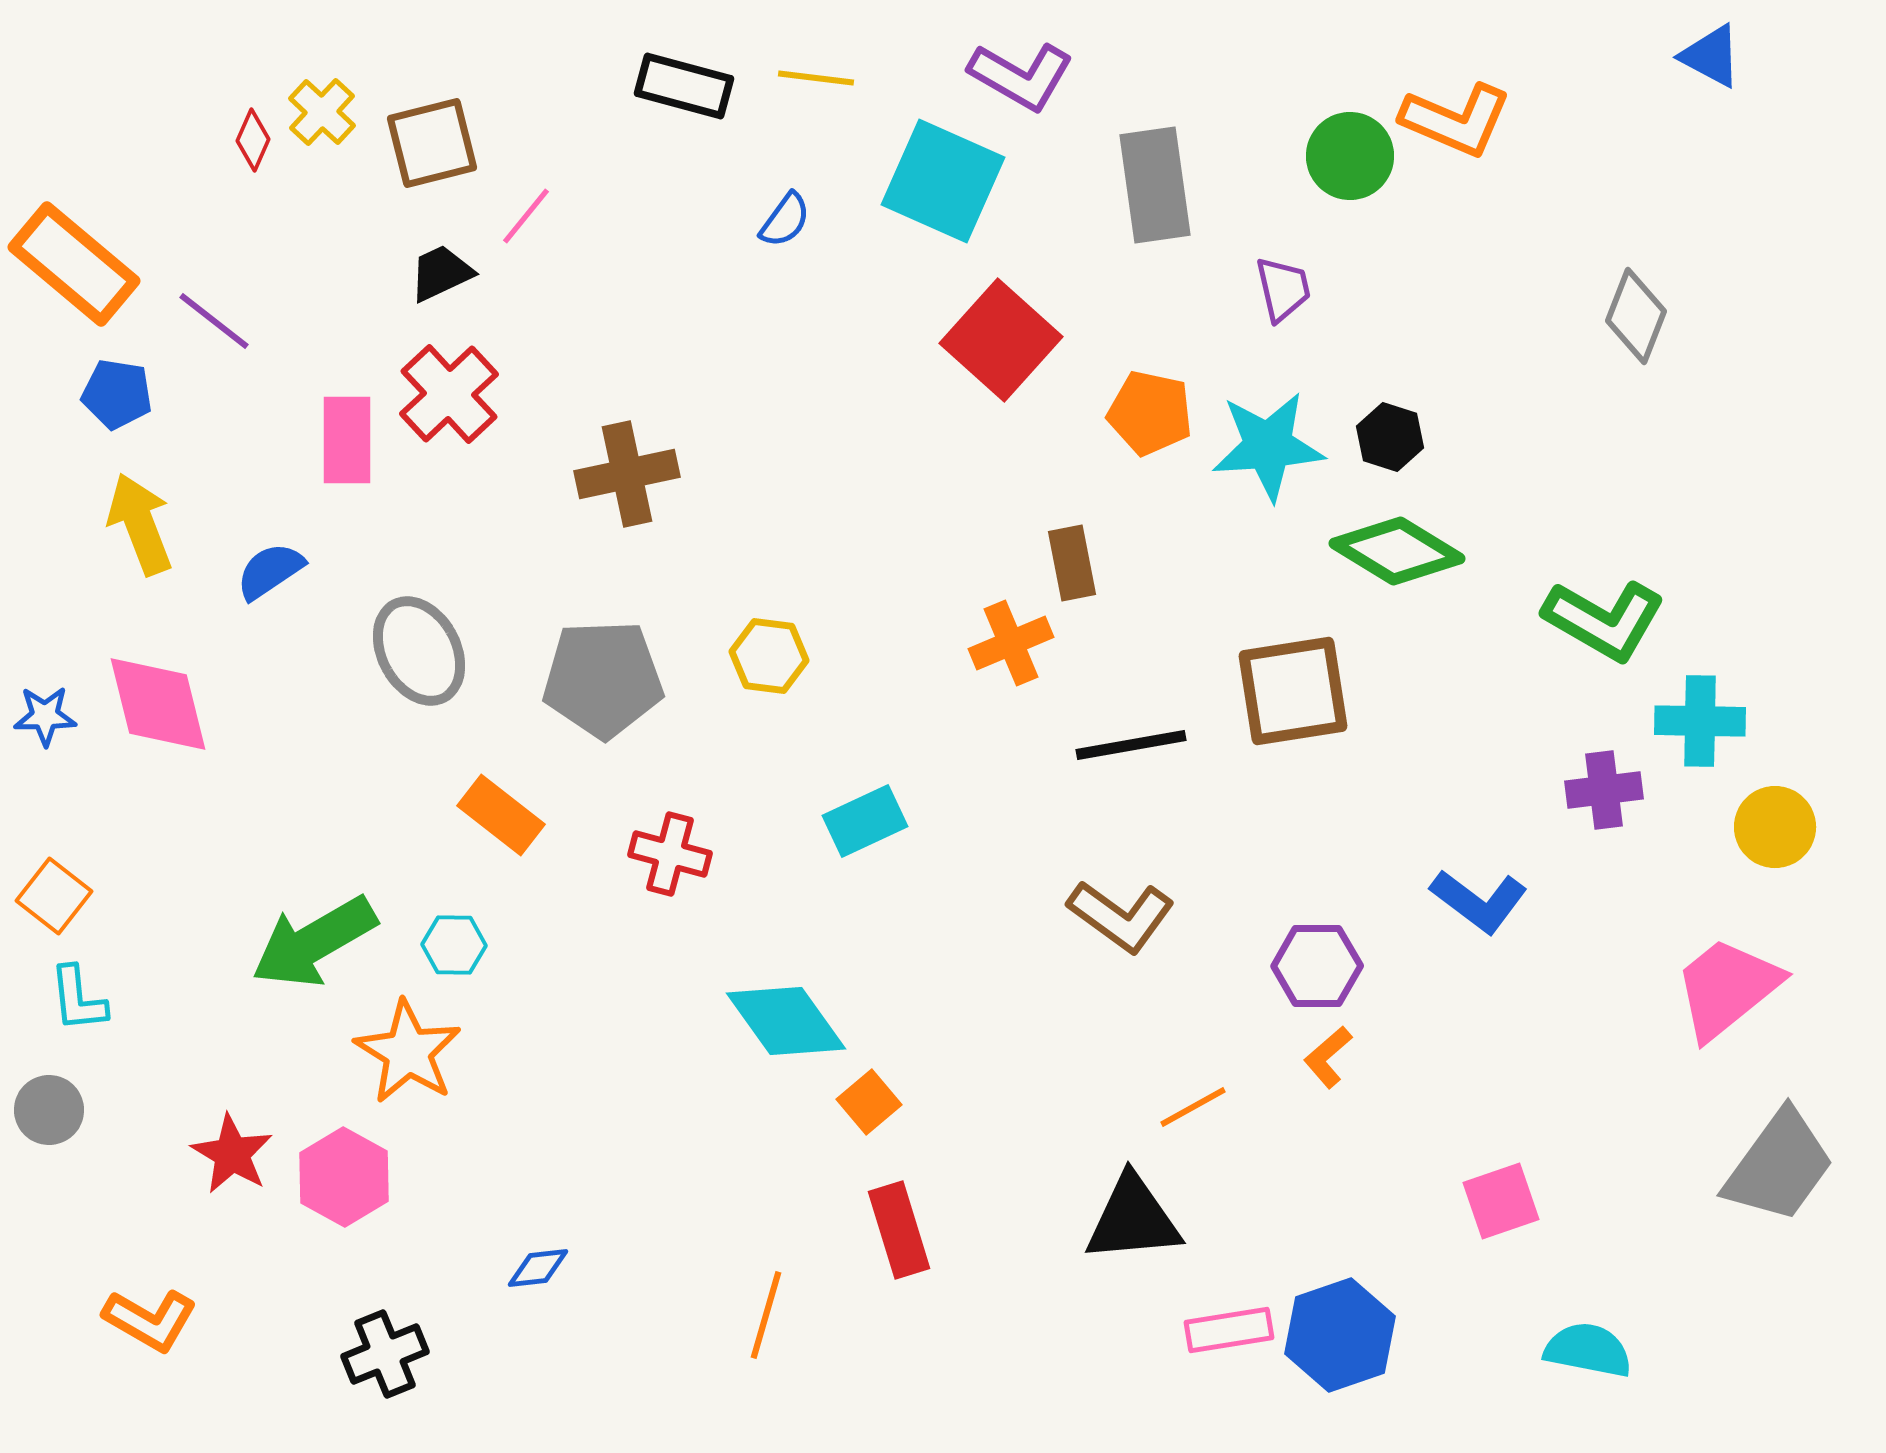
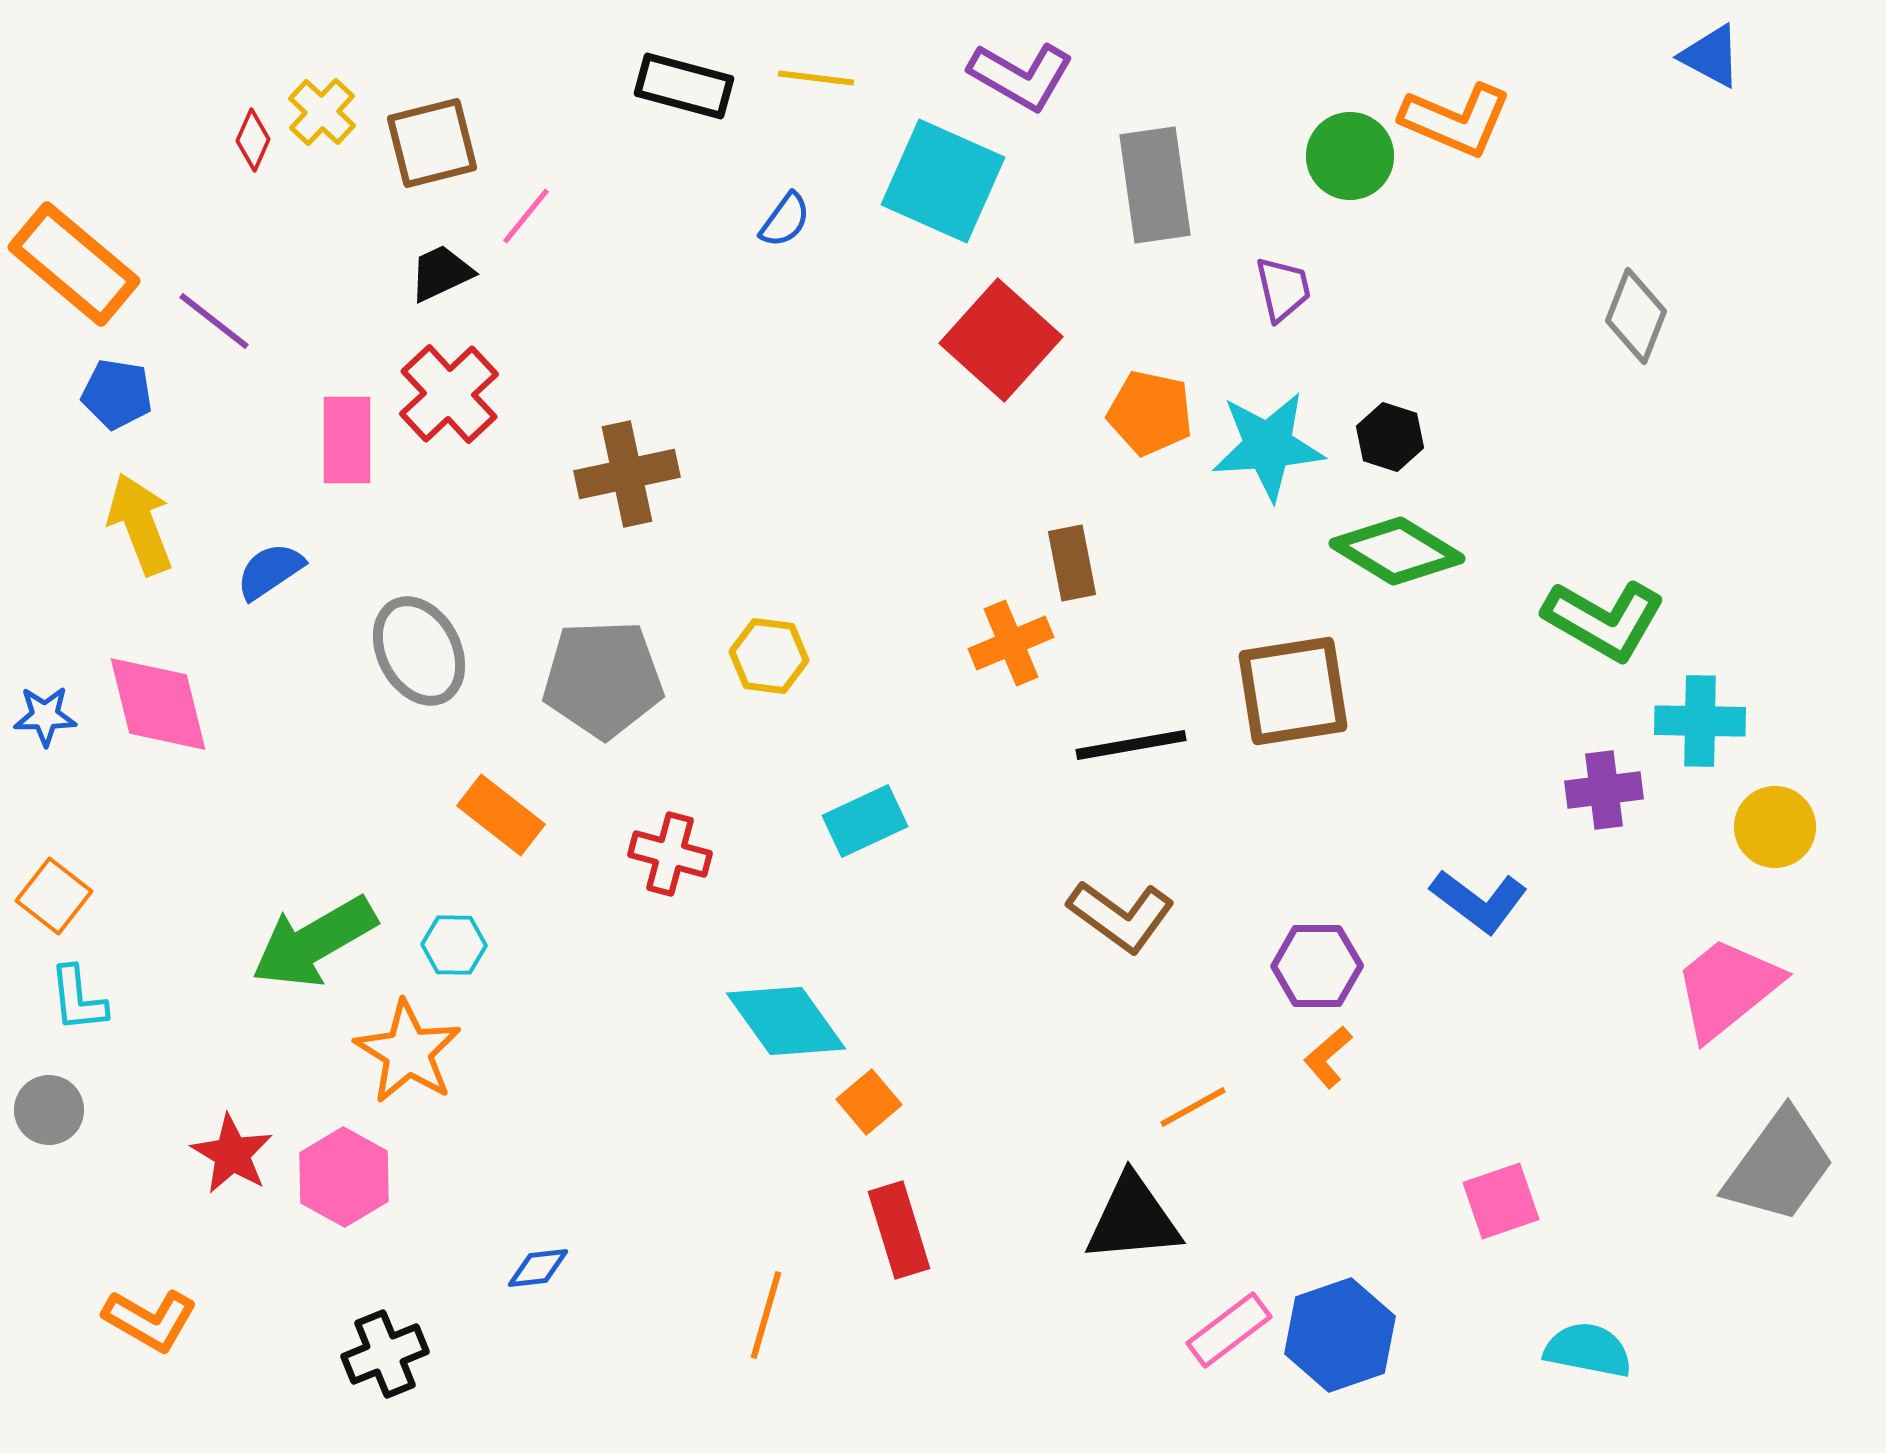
pink rectangle at (1229, 1330): rotated 28 degrees counterclockwise
